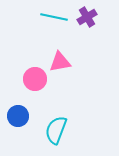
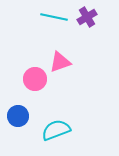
pink triangle: rotated 10 degrees counterclockwise
cyan semicircle: rotated 48 degrees clockwise
